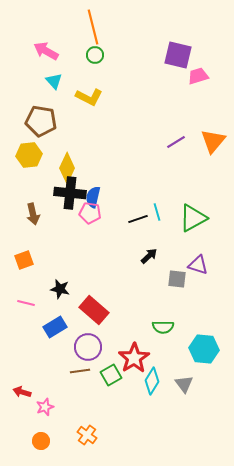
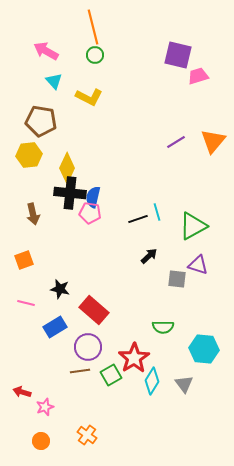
green triangle: moved 8 px down
